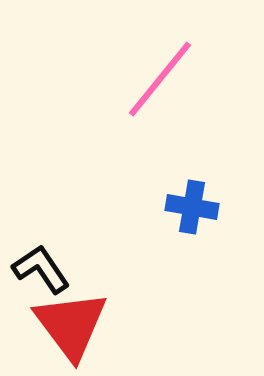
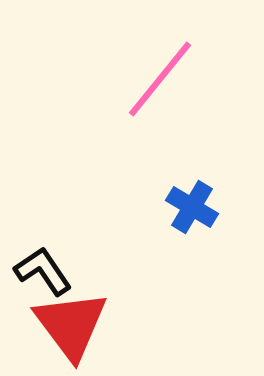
blue cross: rotated 21 degrees clockwise
black L-shape: moved 2 px right, 2 px down
